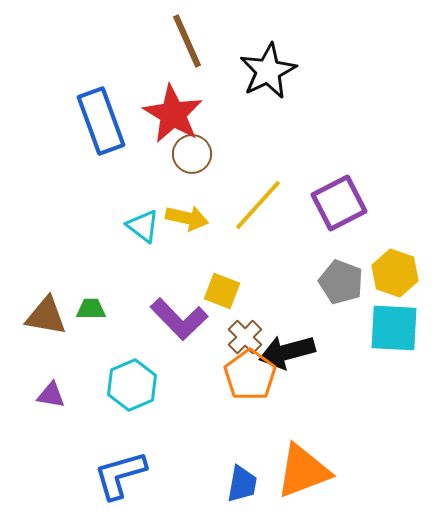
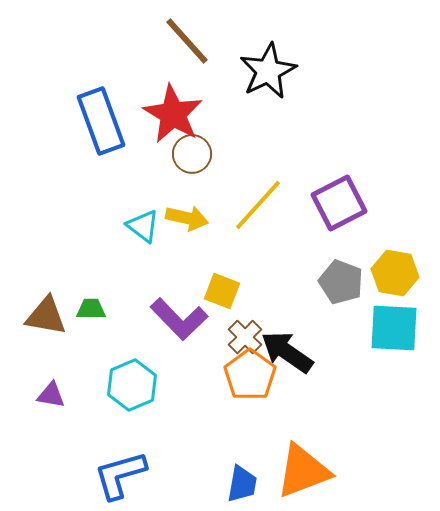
brown line: rotated 18 degrees counterclockwise
yellow hexagon: rotated 9 degrees counterclockwise
black arrow: rotated 50 degrees clockwise
